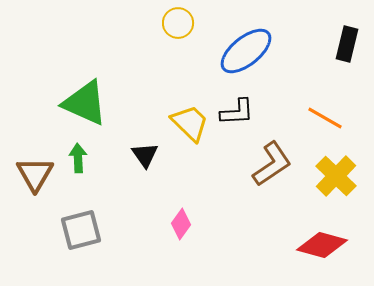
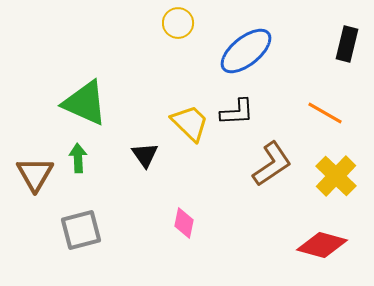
orange line: moved 5 px up
pink diamond: moved 3 px right, 1 px up; rotated 24 degrees counterclockwise
